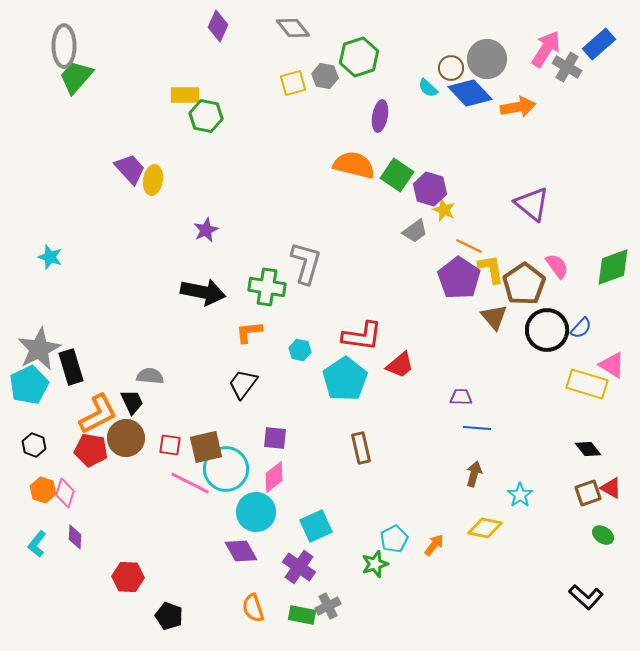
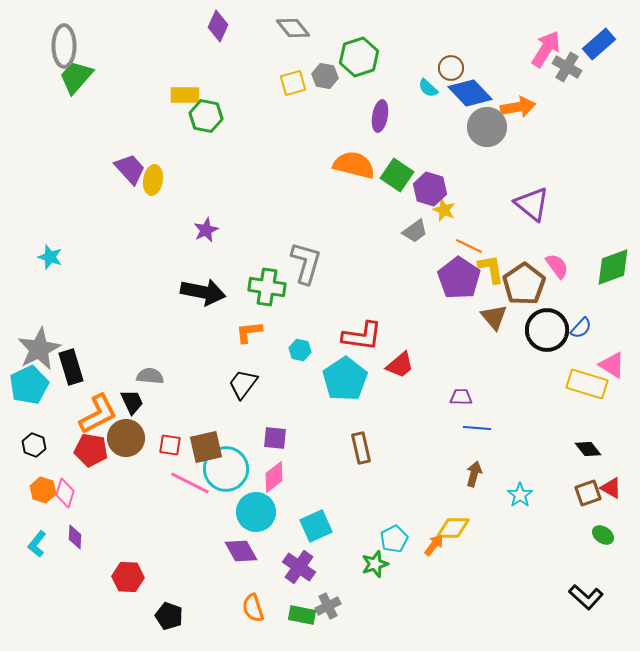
gray circle at (487, 59): moved 68 px down
yellow diamond at (485, 528): moved 32 px left; rotated 12 degrees counterclockwise
